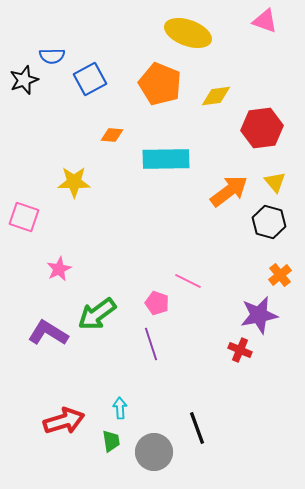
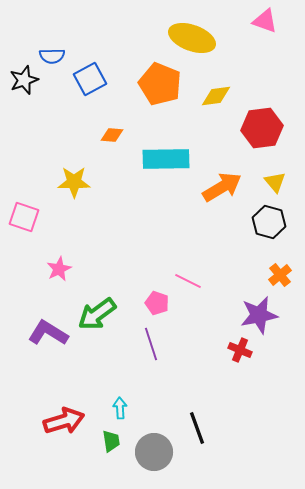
yellow ellipse: moved 4 px right, 5 px down
orange arrow: moved 7 px left, 4 px up; rotated 6 degrees clockwise
